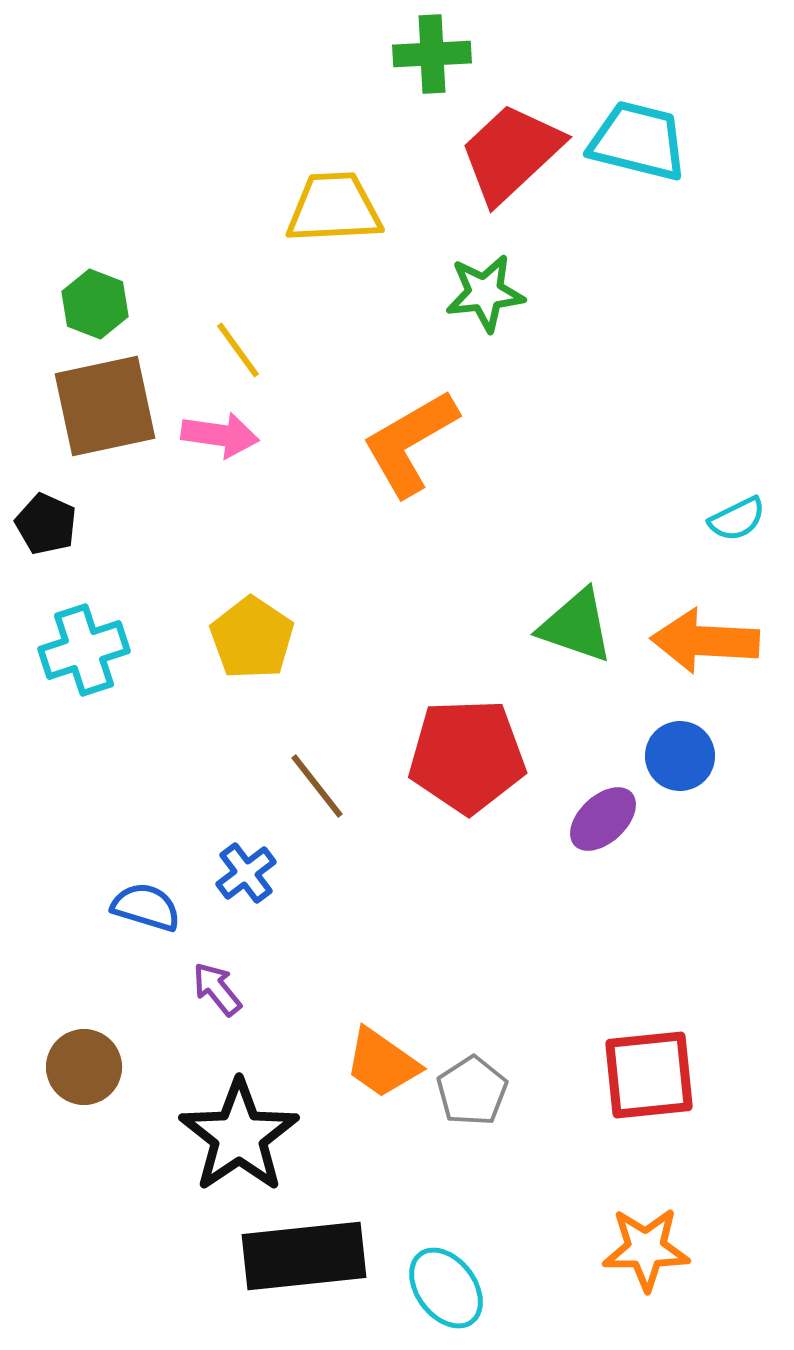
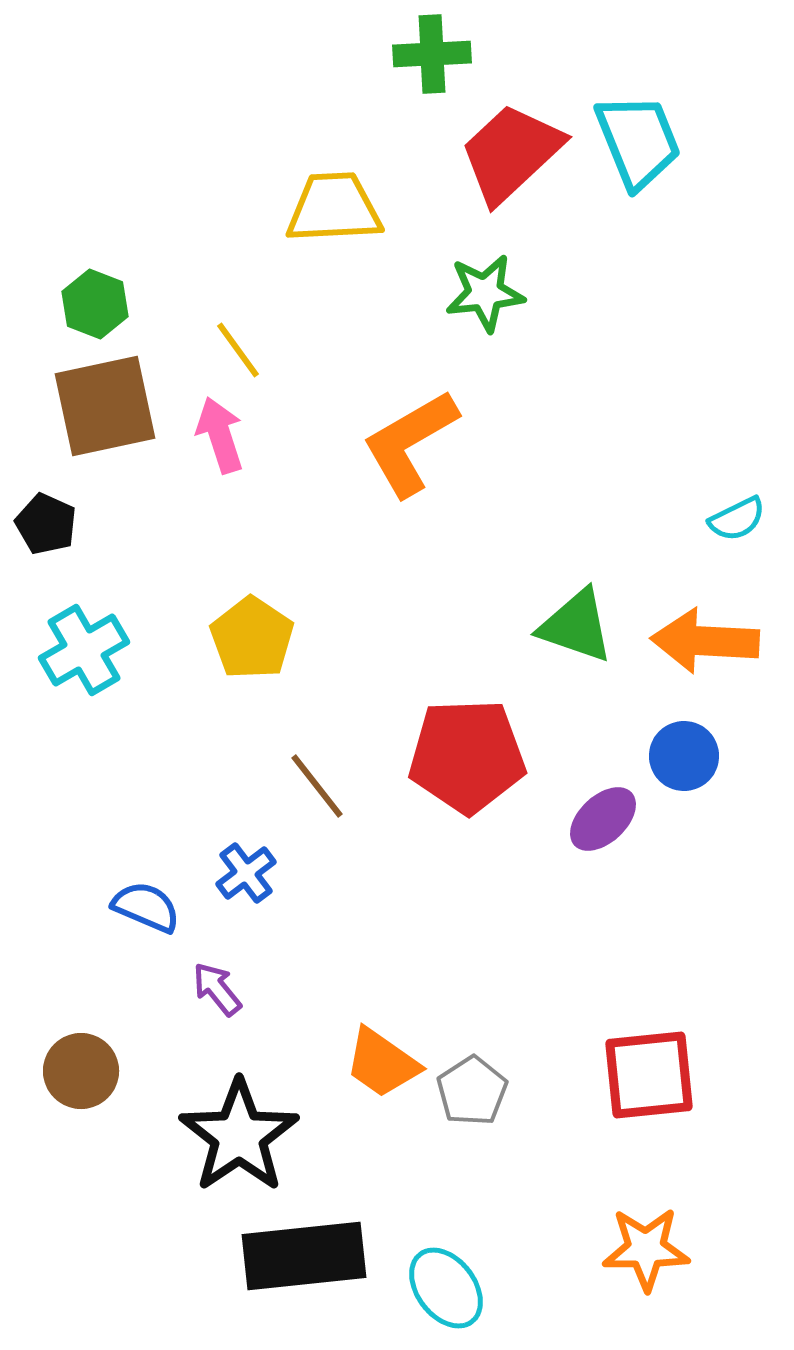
cyan trapezoid: rotated 54 degrees clockwise
pink arrow: rotated 116 degrees counterclockwise
cyan cross: rotated 12 degrees counterclockwise
blue circle: moved 4 px right
blue semicircle: rotated 6 degrees clockwise
brown circle: moved 3 px left, 4 px down
